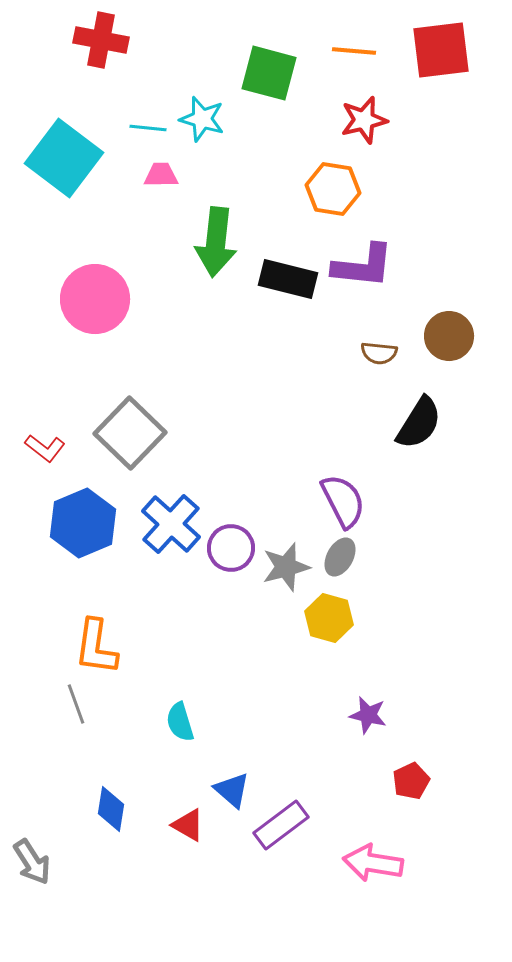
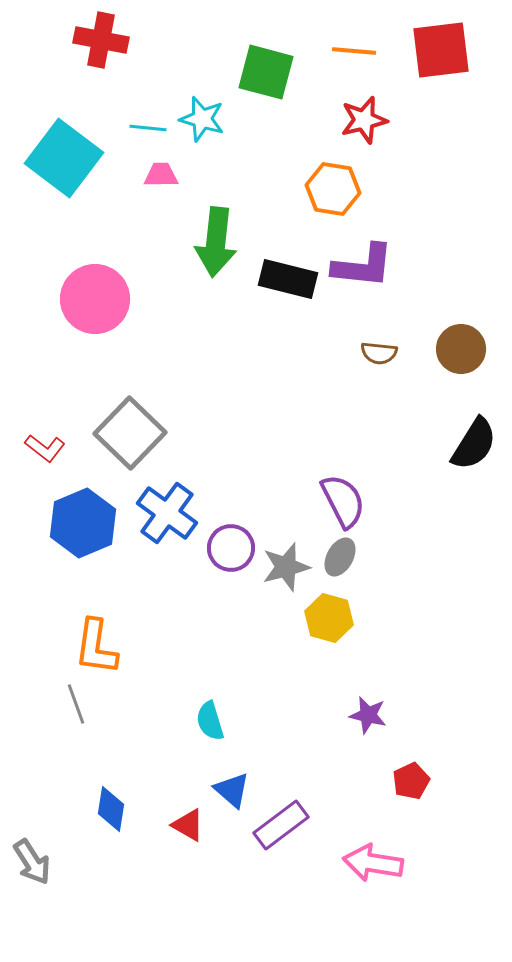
green square: moved 3 px left, 1 px up
brown circle: moved 12 px right, 13 px down
black semicircle: moved 55 px right, 21 px down
blue cross: moved 4 px left, 11 px up; rotated 6 degrees counterclockwise
cyan semicircle: moved 30 px right, 1 px up
